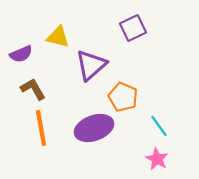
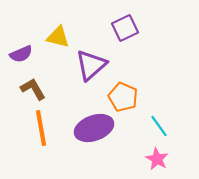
purple square: moved 8 px left
